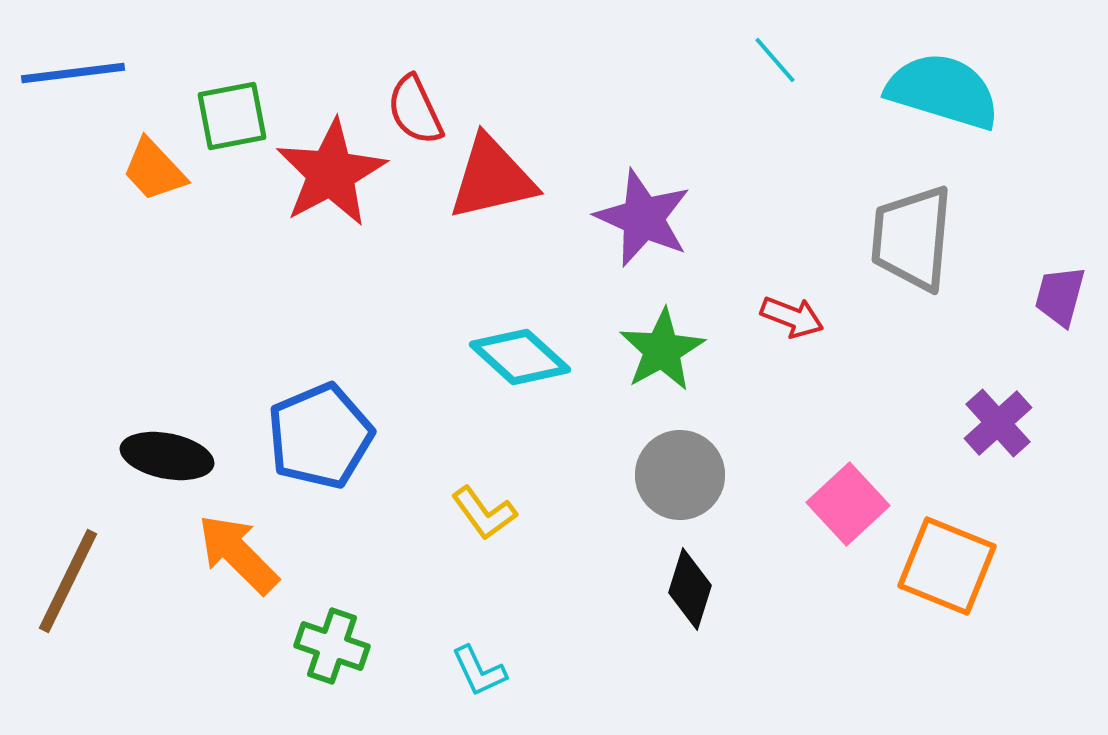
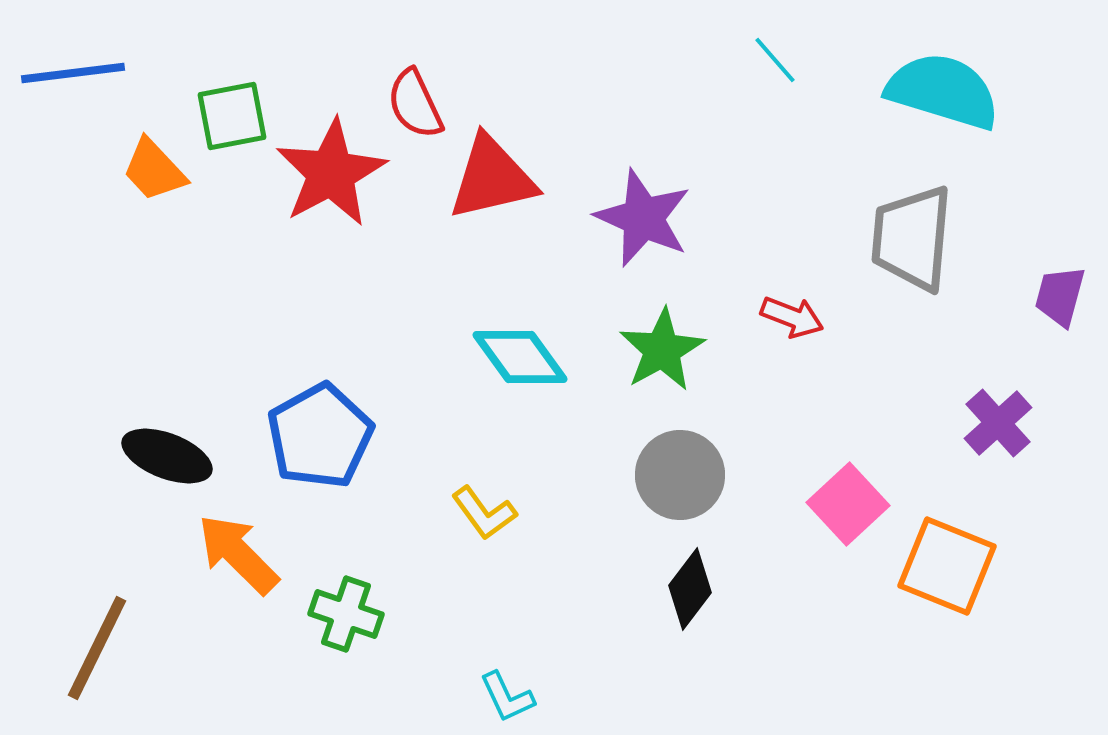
red semicircle: moved 6 px up
cyan diamond: rotated 12 degrees clockwise
blue pentagon: rotated 6 degrees counterclockwise
black ellipse: rotated 10 degrees clockwise
brown line: moved 29 px right, 67 px down
black diamond: rotated 20 degrees clockwise
green cross: moved 14 px right, 32 px up
cyan L-shape: moved 28 px right, 26 px down
